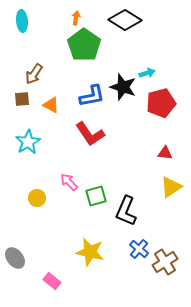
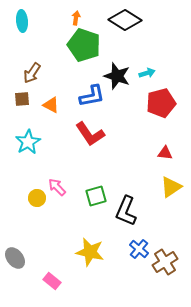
green pentagon: rotated 16 degrees counterclockwise
brown arrow: moved 2 px left, 1 px up
black star: moved 6 px left, 11 px up
pink arrow: moved 12 px left, 5 px down
